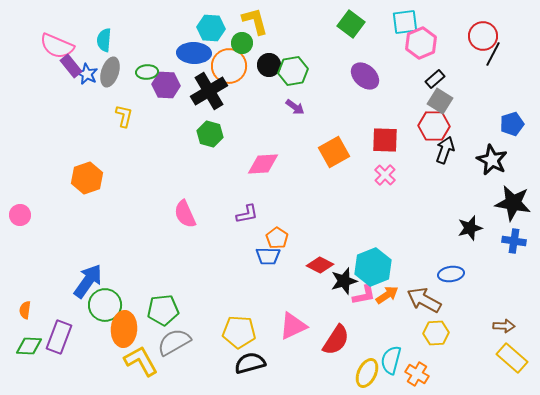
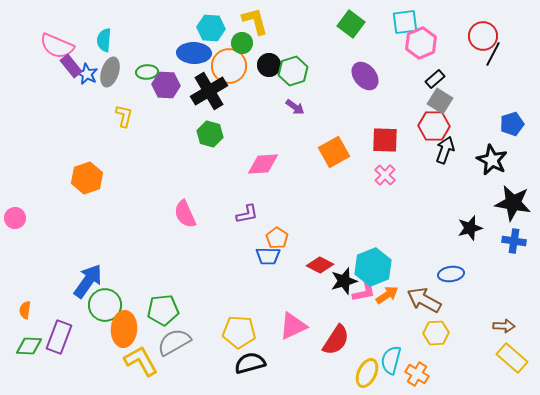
green hexagon at (293, 71): rotated 8 degrees counterclockwise
purple ellipse at (365, 76): rotated 8 degrees clockwise
pink circle at (20, 215): moved 5 px left, 3 px down
pink L-shape at (364, 295): moved 3 px up
